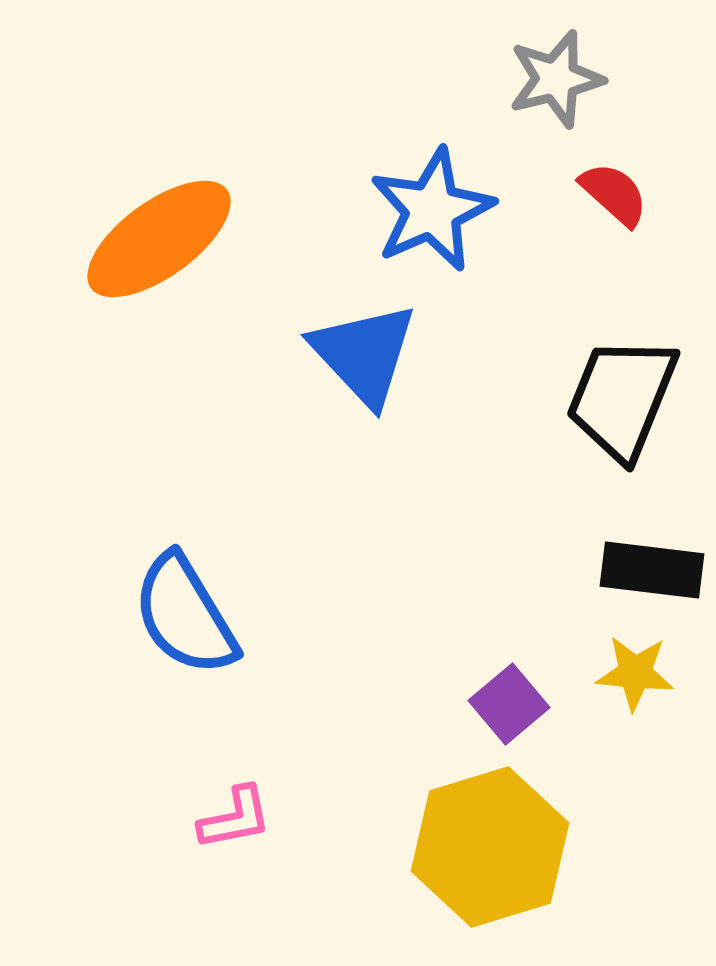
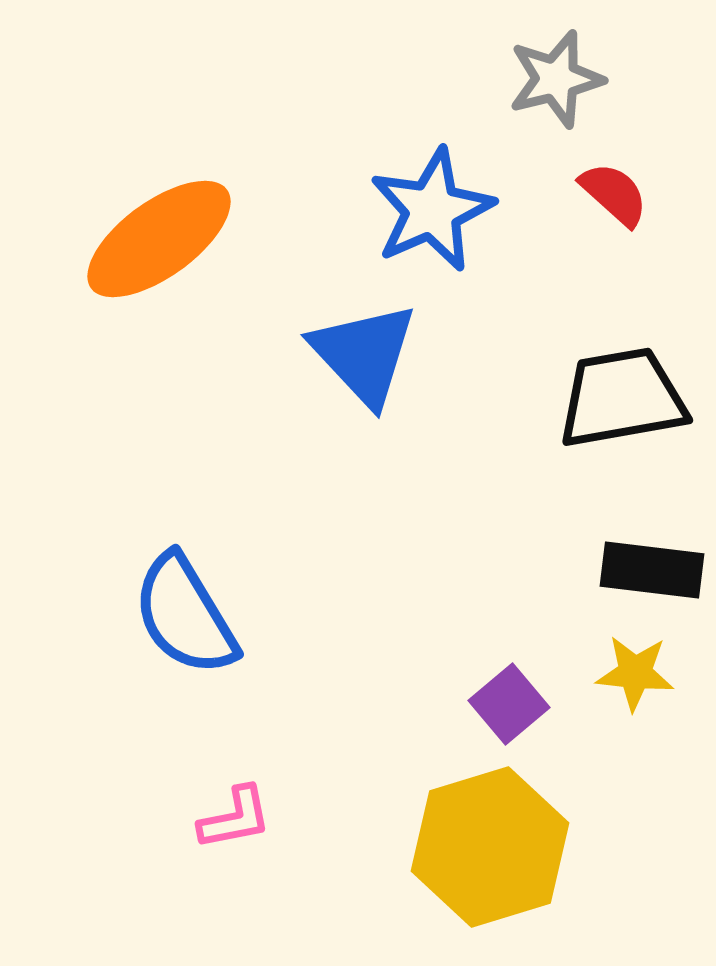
black trapezoid: rotated 58 degrees clockwise
